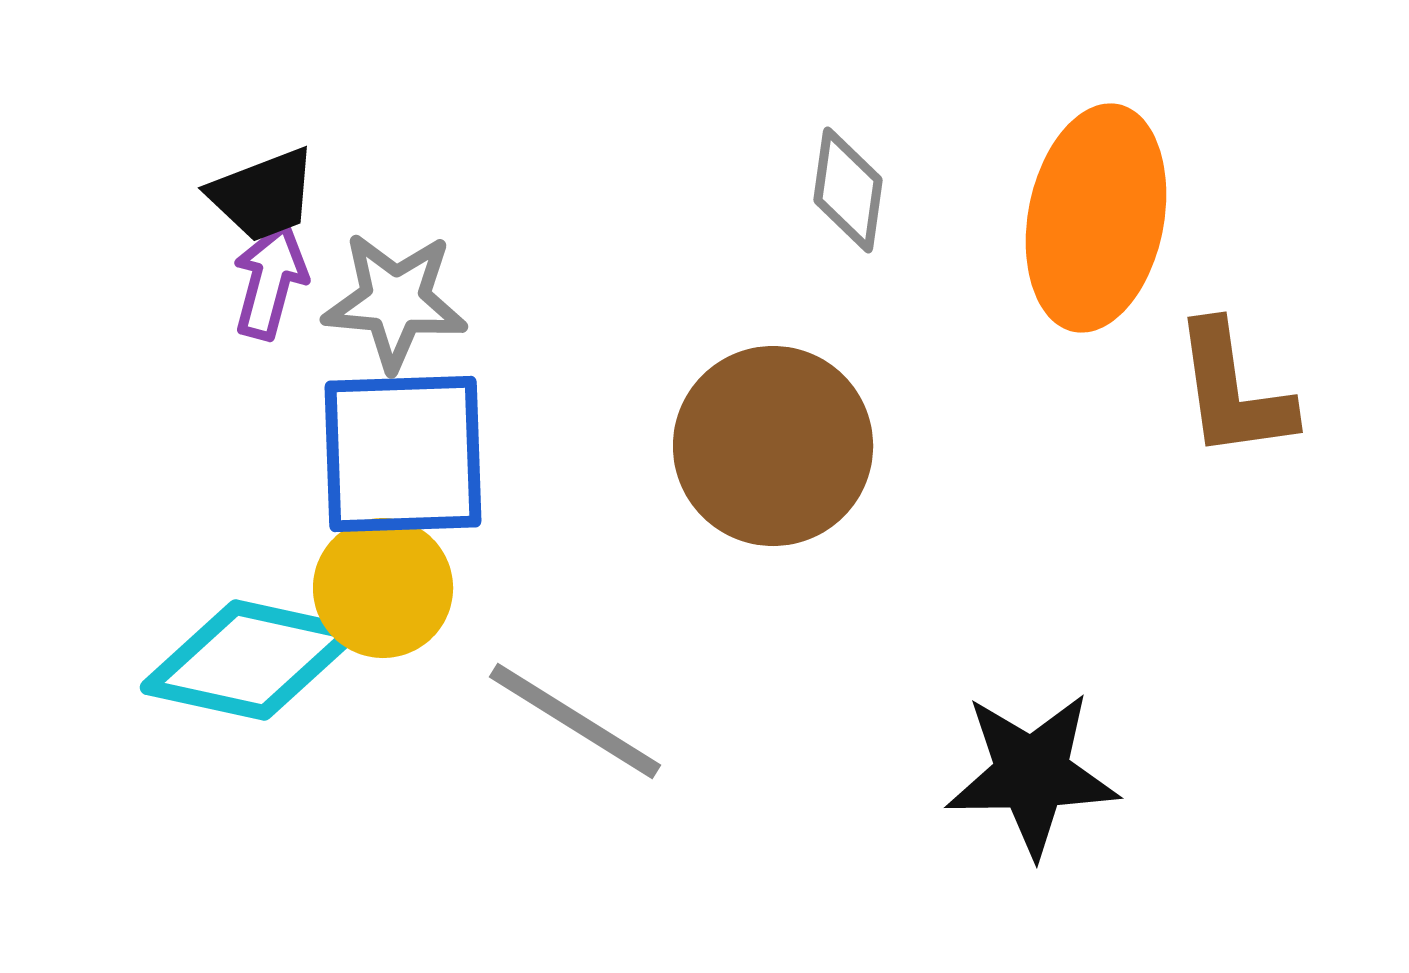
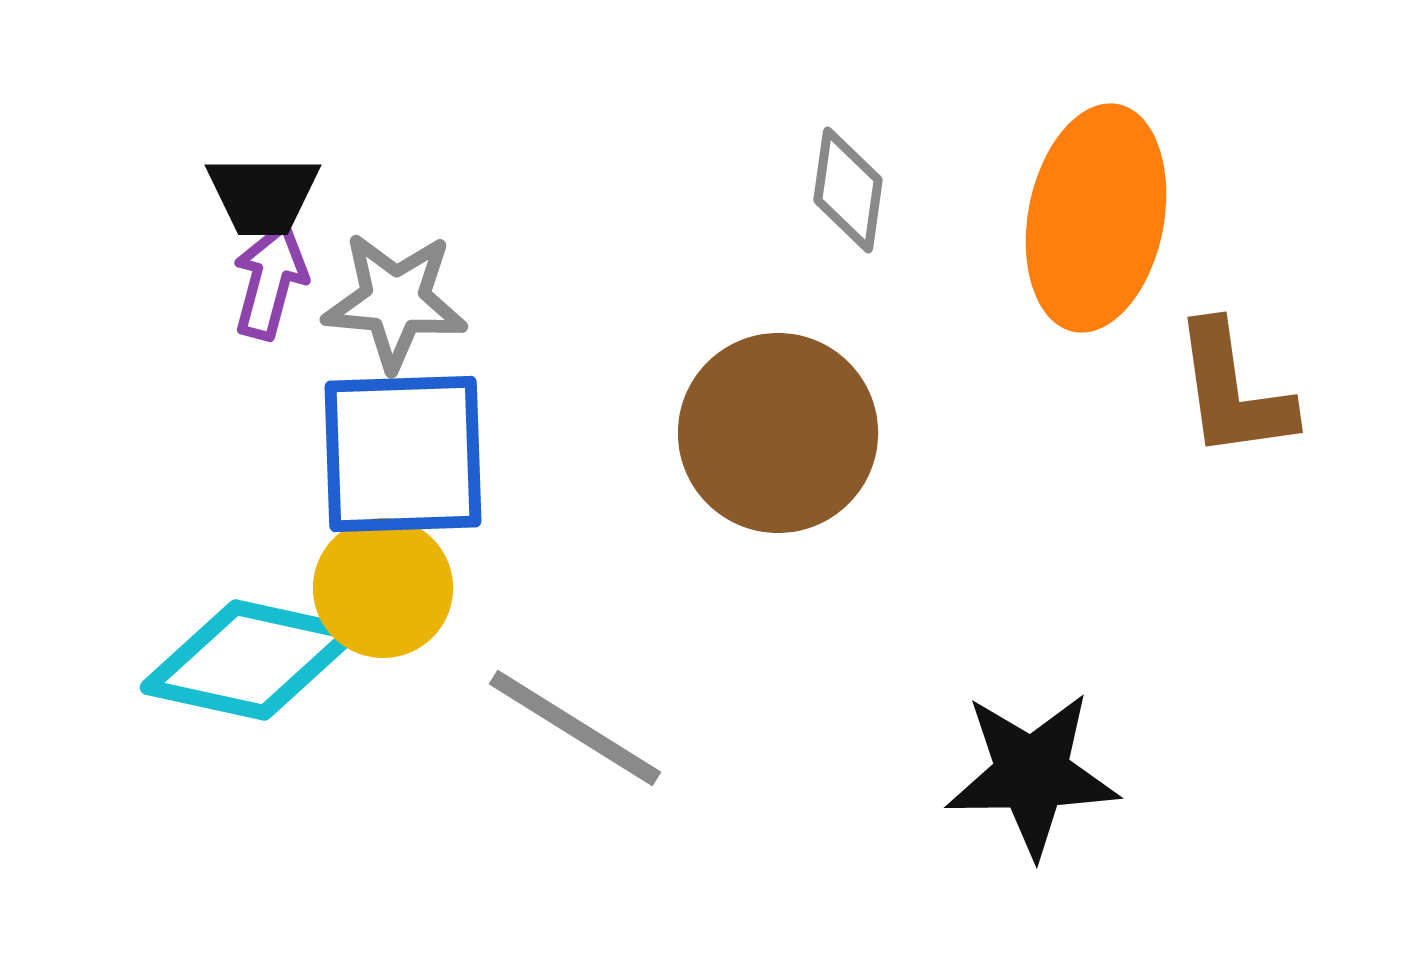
black trapezoid: rotated 21 degrees clockwise
brown circle: moved 5 px right, 13 px up
gray line: moved 7 px down
